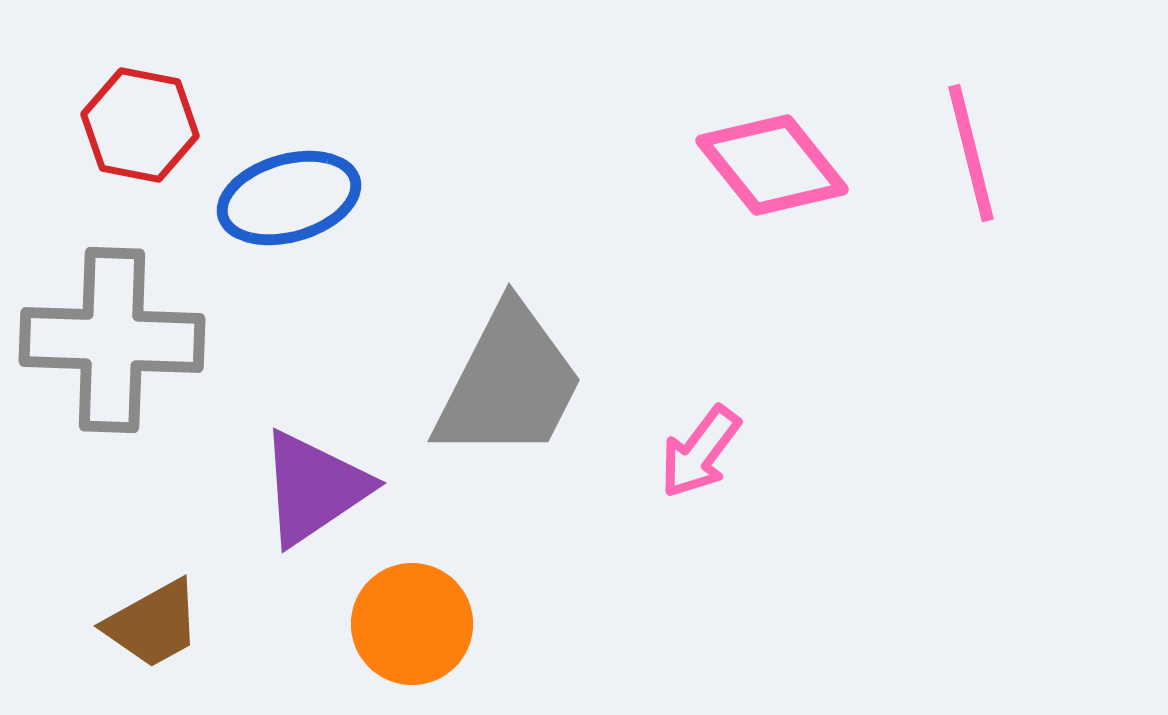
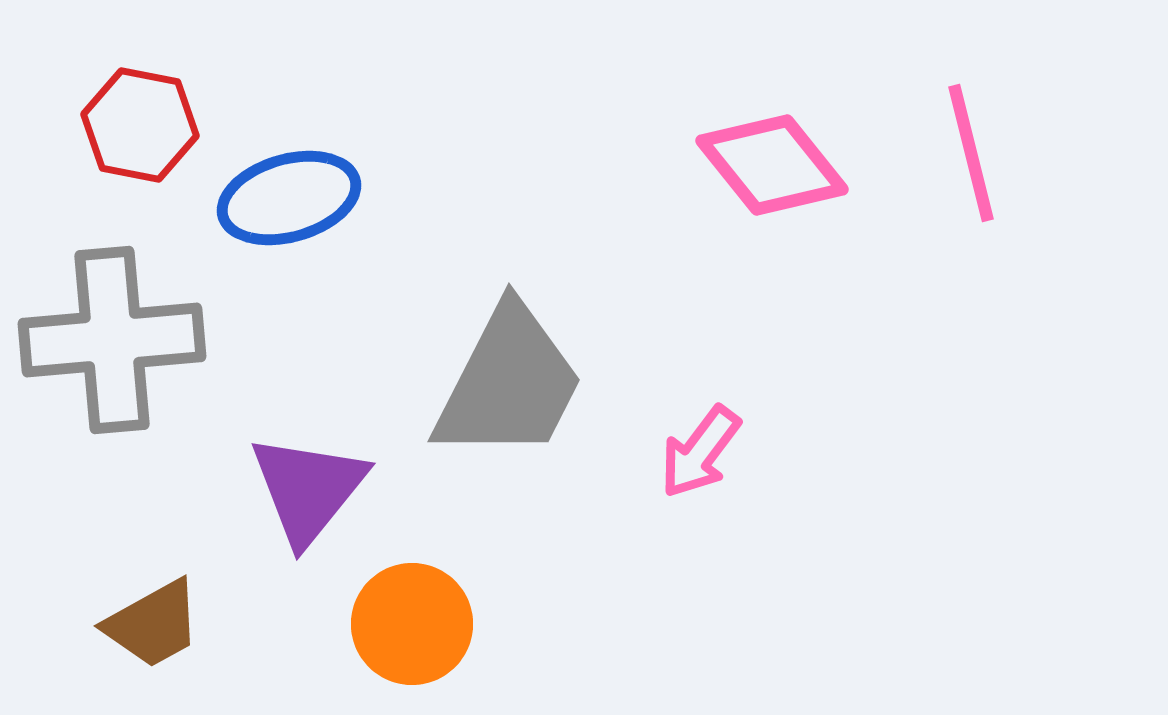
gray cross: rotated 7 degrees counterclockwise
purple triangle: moved 6 px left, 1 px down; rotated 17 degrees counterclockwise
